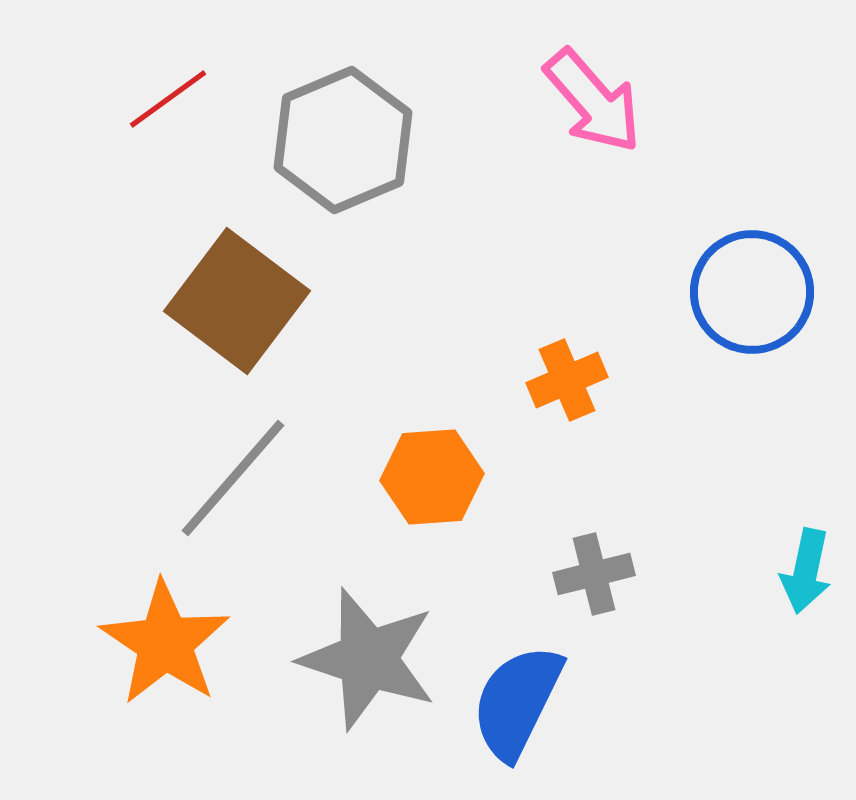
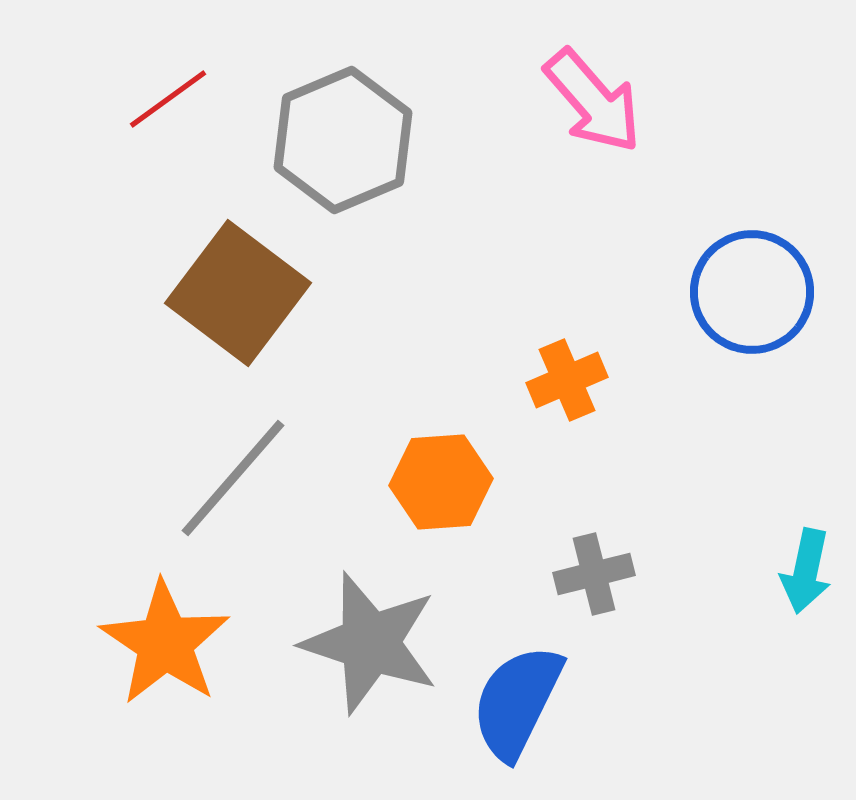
brown square: moved 1 px right, 8 px up
orange hexagon: moved 9 px right, 5 px down
gray star: moved 2 px right, 16 px up
